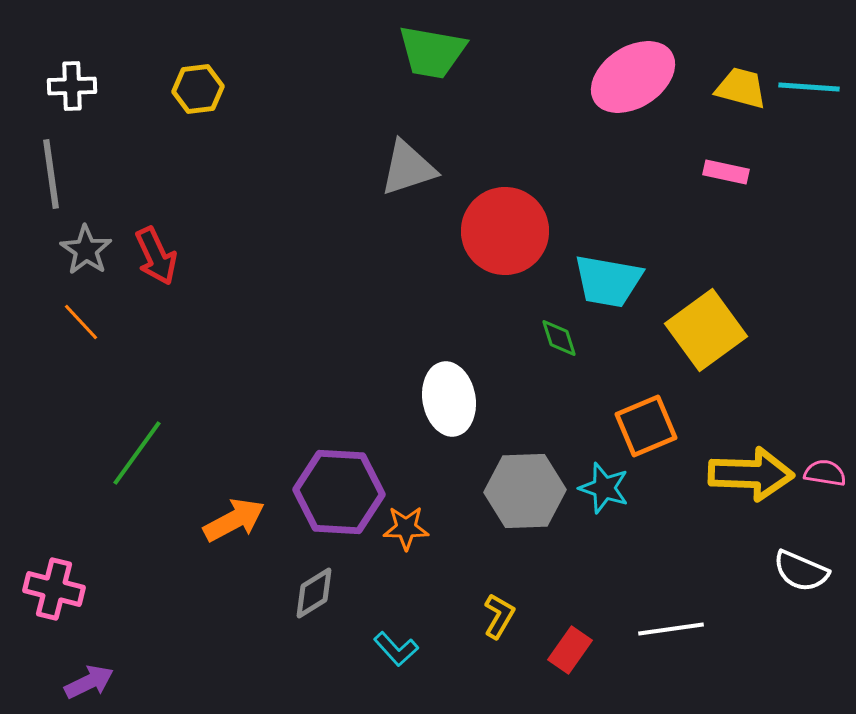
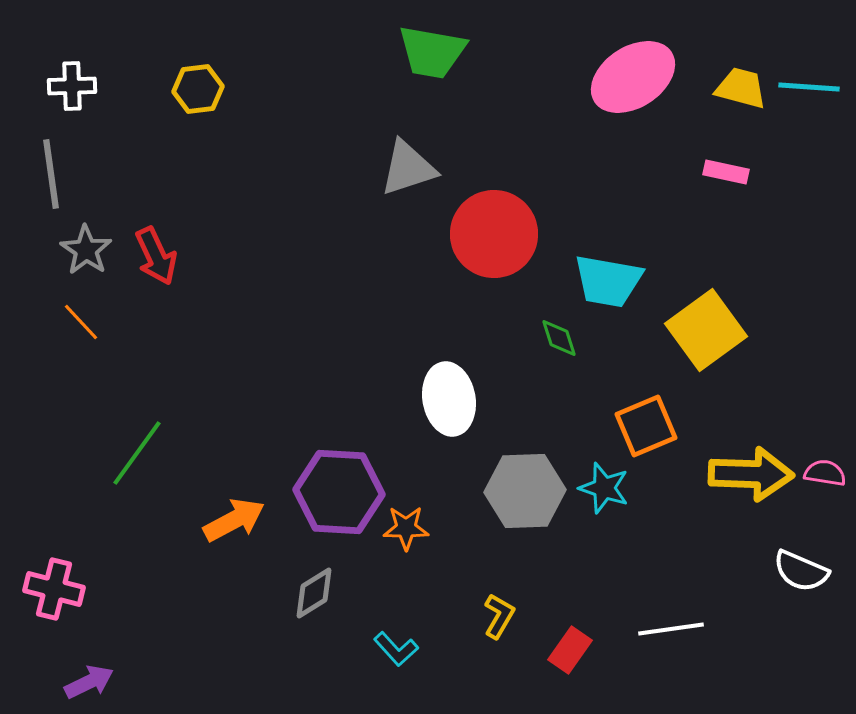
red circle: moved 11 px left, 3 px down
